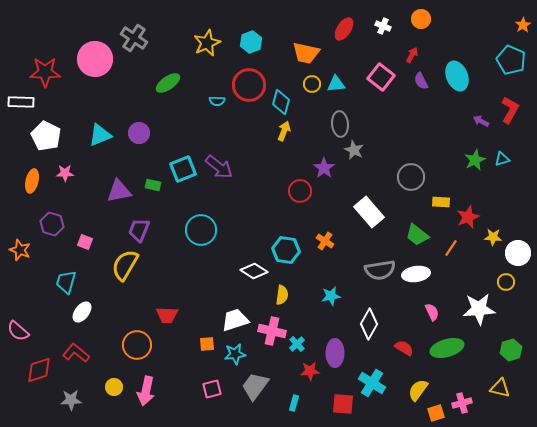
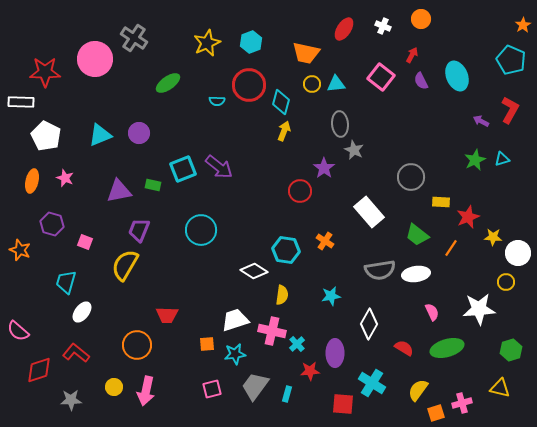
pink star at (65, 173): moved 5 px down; rotated 24 degrees clockwise
cyan rectangle at (294, 403): moved 7 px left, 9 px up
